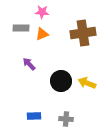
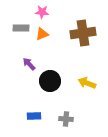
black circle: moved 11 px left
